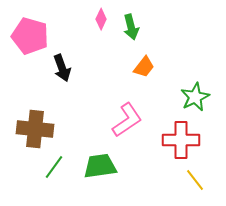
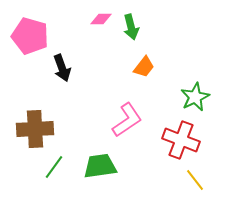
pink diamond: rotated 65 degrees clockwise
brown cross: rotated 9 degrees counterclockwise
red cross: rotated 21 degrees clockwise
